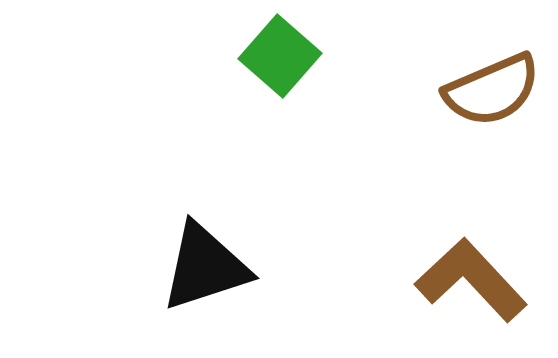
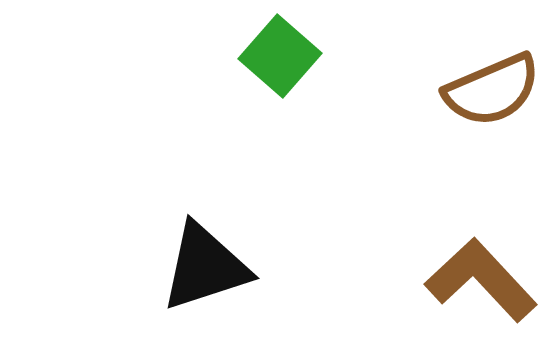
brown L-shape: moved 10 px right
